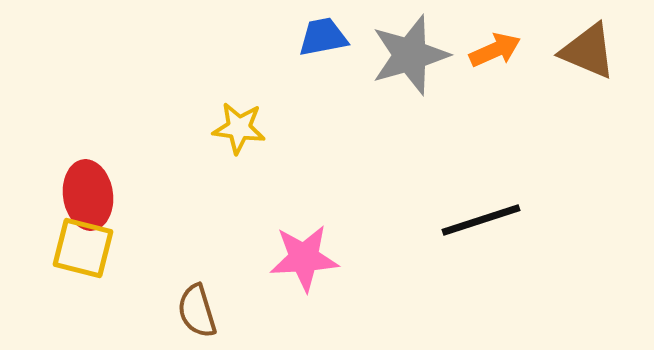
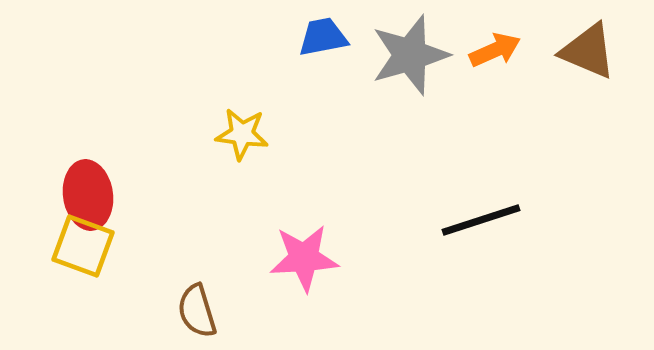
yellow star: moved 3 px right, 6 px down
yellow square: moved 2 px up; rotated 6 degrees clockwise
